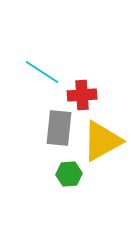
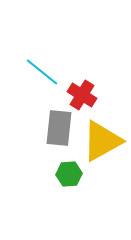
cyan line: rotated 6 degrees clockwise
red cross: rotated 36 degrees clockwise
